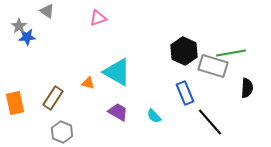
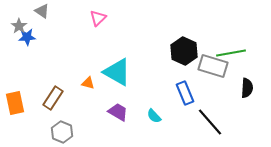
gray triangle: moved 5 px left
pink triangle: rotated 24 degrees counterclockwise
